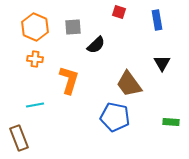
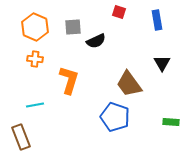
black semicircle: moved 4 px up; rotated 18 degrees clockwise
blue pentagon: rotated 8 degrees clockwise
brown rectangle: moved 2 px right, 1 px up
